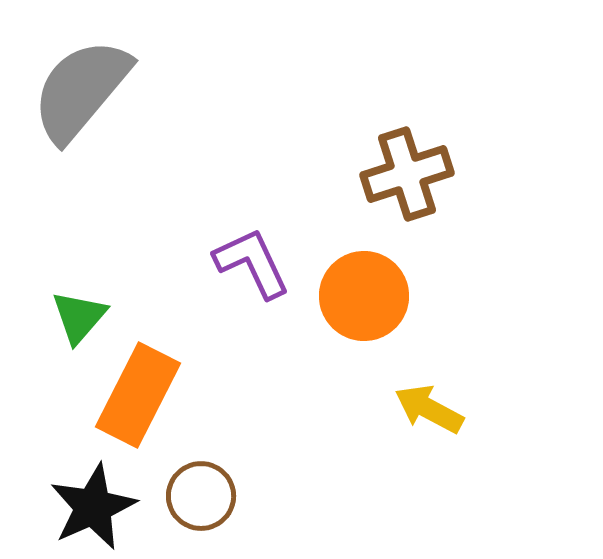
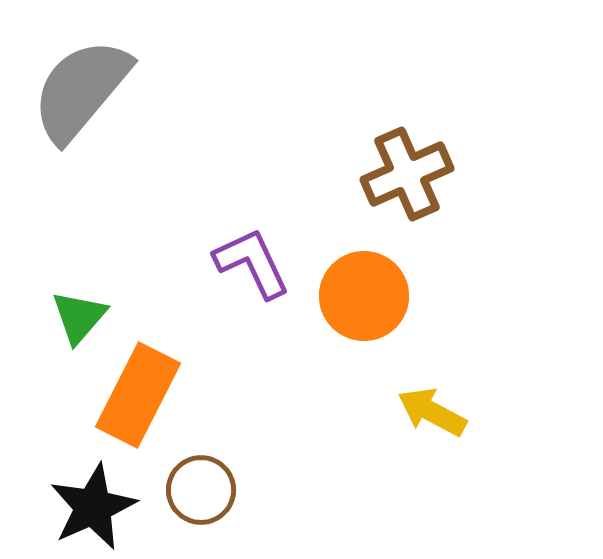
brown cross: rotated 6 degrees counterclockwise
yellow arrow: moved 3 px right, 3 px down
brown circle: moved 6 px up
